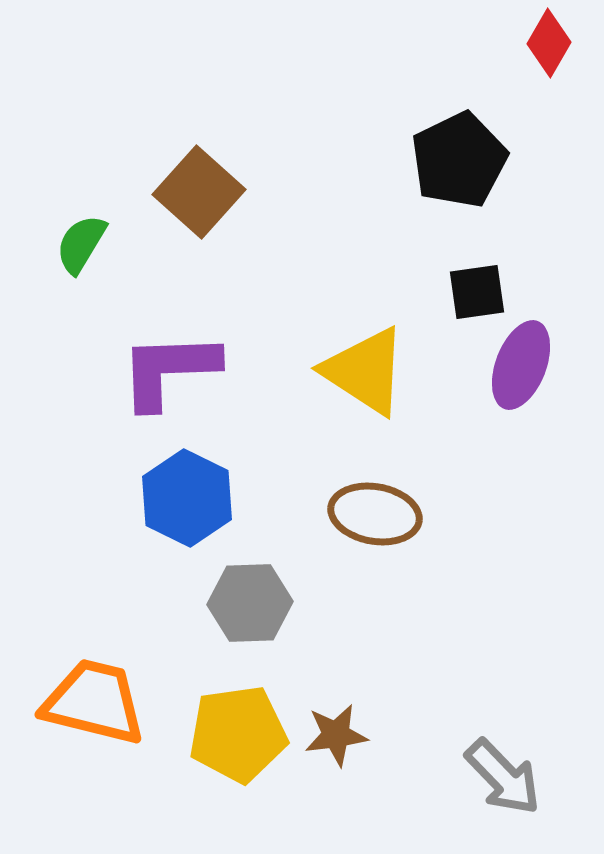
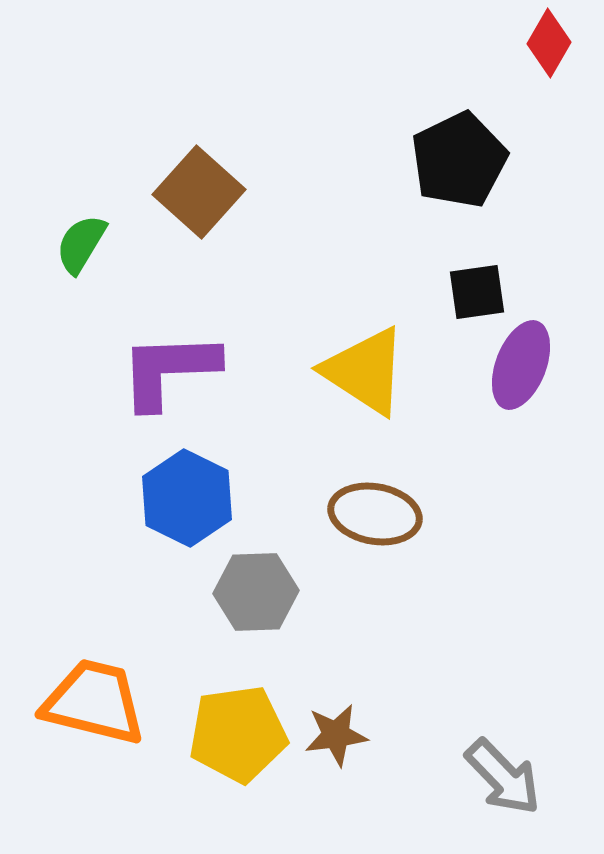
gray hexagon: moved 6 px right, 11 px up
